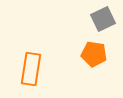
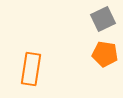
orange pentagon: moved 11 px right
